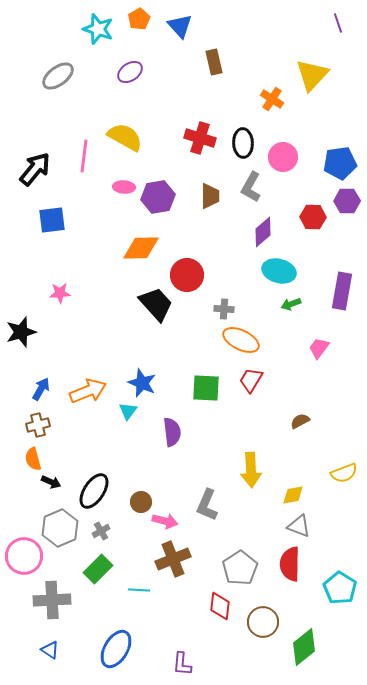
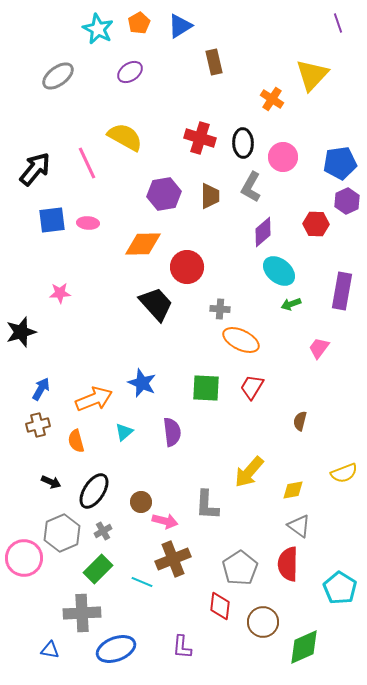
orange pentagon at (139, 19): moved 4 px down
blue triangle at (180, 26): rotated 40 degrees clockwise
cyan star at (98, 29): rotated 8 degrees clockwise
pink line at (84, 156): moved 3 px right, 7 px down; rotated 32 degrees counterclockwise
pink ellipse at (124, 187): moved 36 px left, 36 px down
purple hexagon at (158, 197): moved 6 px right, 3 px up
purple hexagon at (347, 201): rotated 25 degrees counterclockwise
red hexagon at (313, 217): moved 3 px right, 7 px down
orange diamond at (141, 248): moved 2 px right, 4 px up
cyan ellipse at (279, 271): rotated 24 degrees clockwise
red circle at (187, 275): moved 8 px up
gray cross at (224, 309): moved 4 px left
red trapezoid at (251, 380): moved 1 px right, 7 px down
orange arrow at (88, 391): moved 6 px right, 8 px down
cyan triangle at (128, 411): moved 4 px left, 21 px down; rotated 12 degrees clockwise
brown semicircle at (300, 421): rotated 48 degrees counterclockwise
orange semicircle at (33, 459): moved 43 px right, 18 px up
yellow arrow at (251, 470): moved 2 px left, 2 px down; rotated 44 degrees clockwise
yellow diamond at (293, 495): moved 5 px up
gray L-shape at (207, 505): rotated 20 degrees counterclockwise
gray triangle at (299, 526): rotated 15 degrees clockwise
gray hexagon at (60, 528): moved 2 px right, 5 px down
gray cross at (101, 531): moved 2 px right
pink circle at (24, 556): moved 2 px down
red semicircle at (290, 564): moved 2 px left
cyan line at (139, 590): moved 3 px right, 8 px up; rotated 20 degrees clockwise
gray cross at (52, 600): moved 30 px right, 13 px down
green diamond at (304, 647): rotated 15 degrees clockwise
blue ellipse at (116, 649): rotated 39 degrees clockwise
blue triangle at (50, 650): rotated 24 degrees counterclockwise
purple L-shape at (182, 664): moved 17 px up
